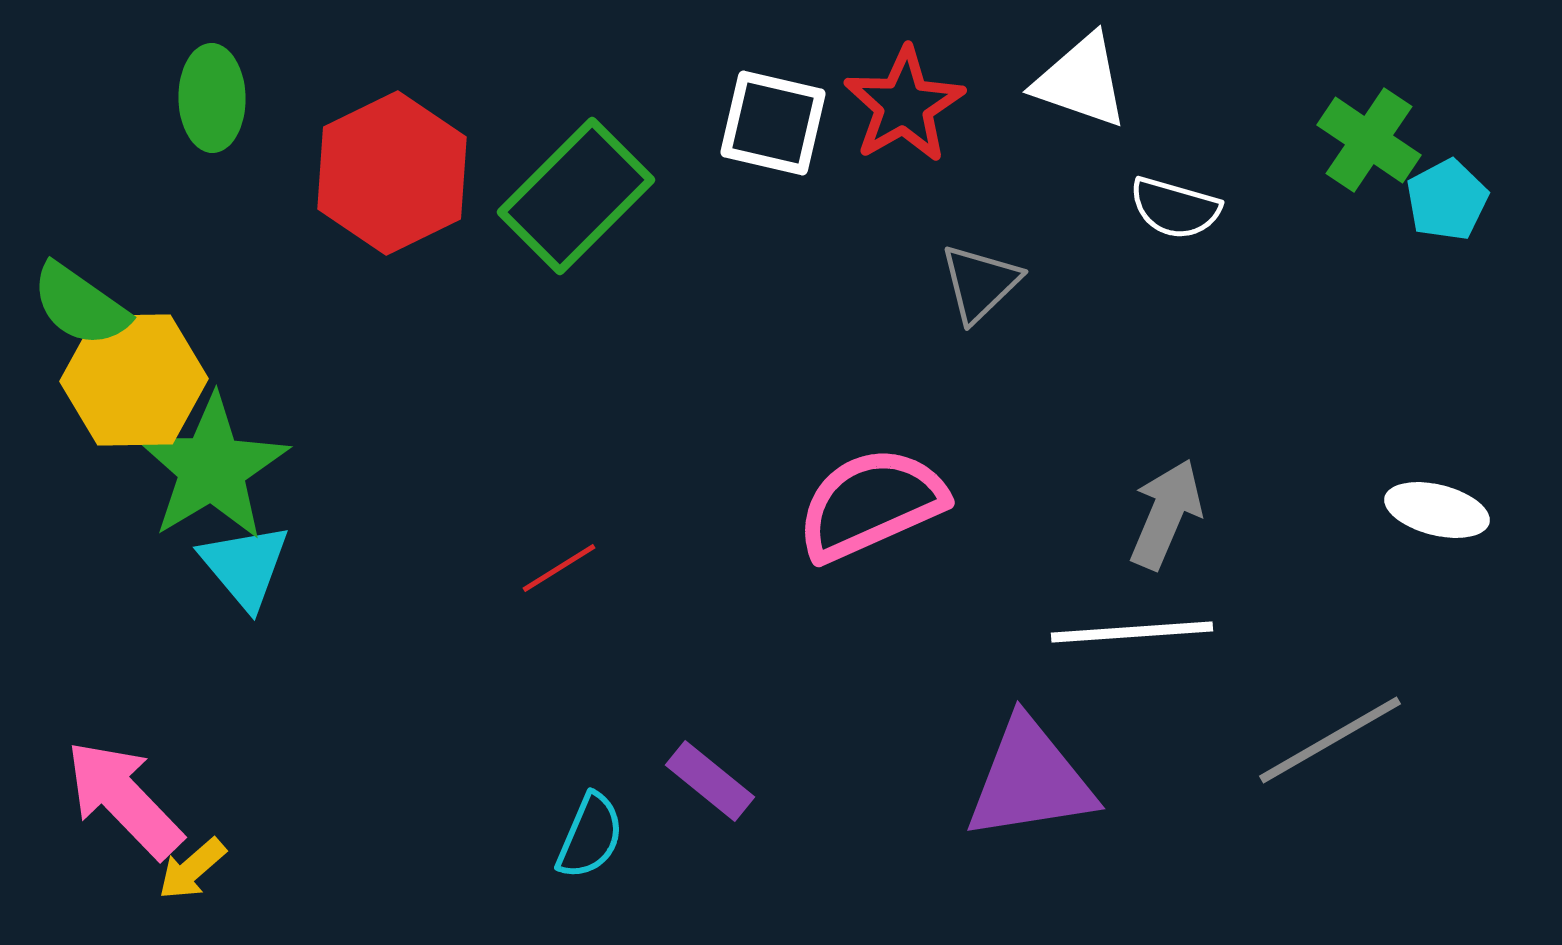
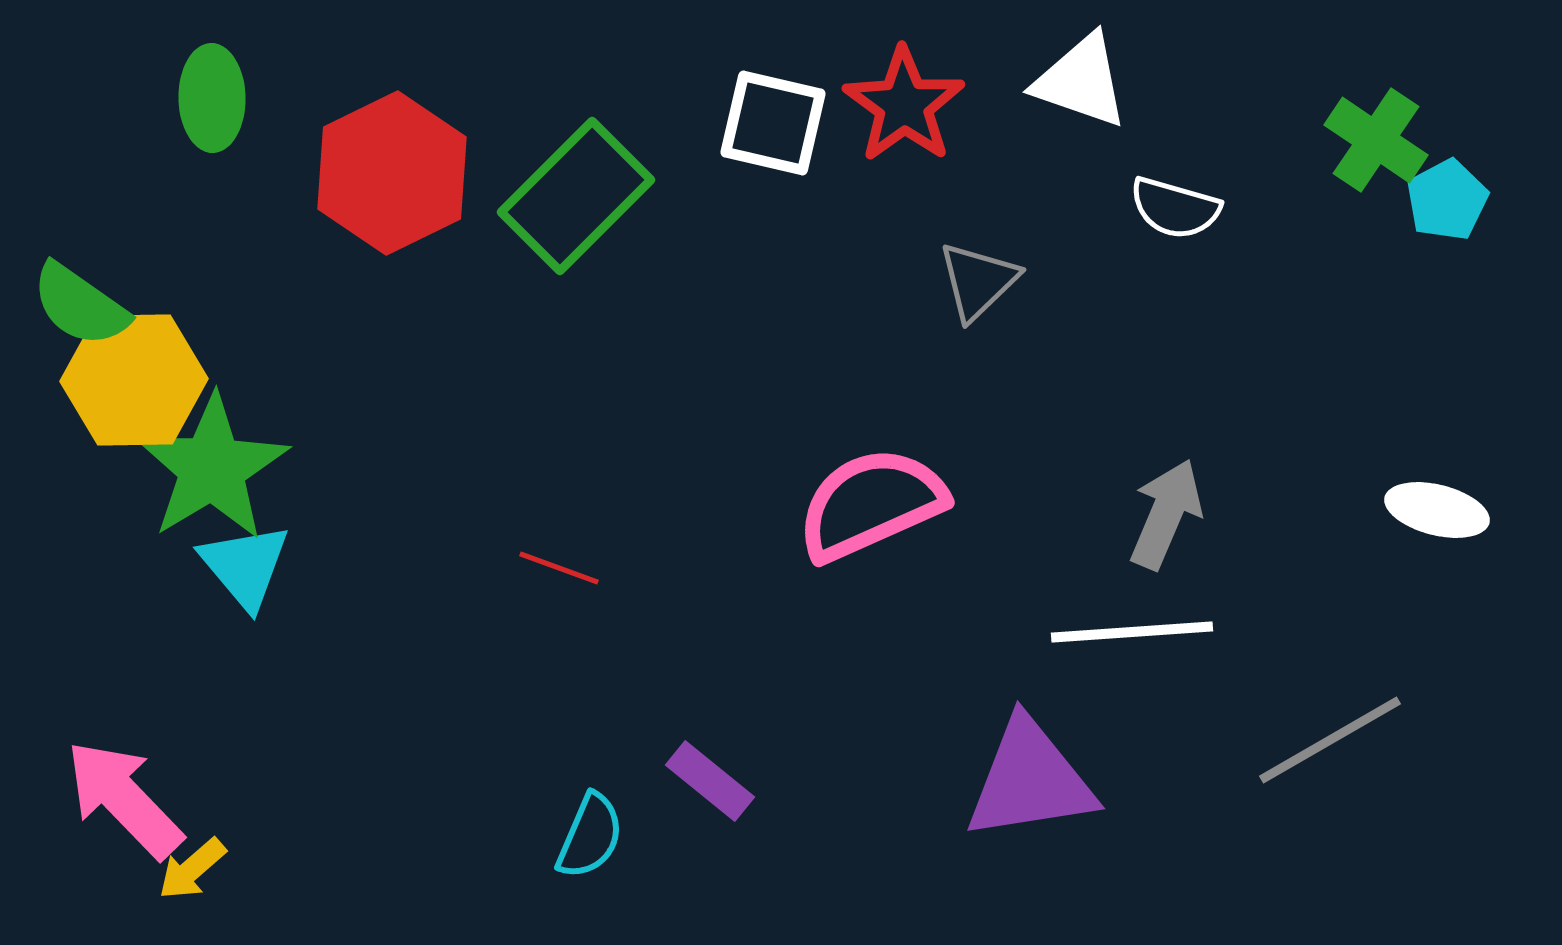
red star: rotated 6 degrees counterclockwise
green cross: moved 7 px right
gray triangle: moved 2 px left, 2 px up
red line: rotated 52 degrees clockwise
